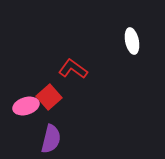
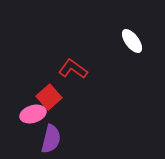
white ellipse: rotated 25 degrees counterclockwise
pink ellipse: moved 7 px right, 8 px down
